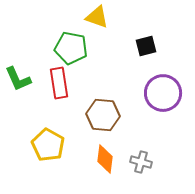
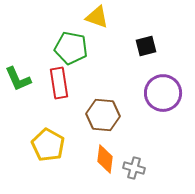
gray cross: moved 7 px left, 6 px down
